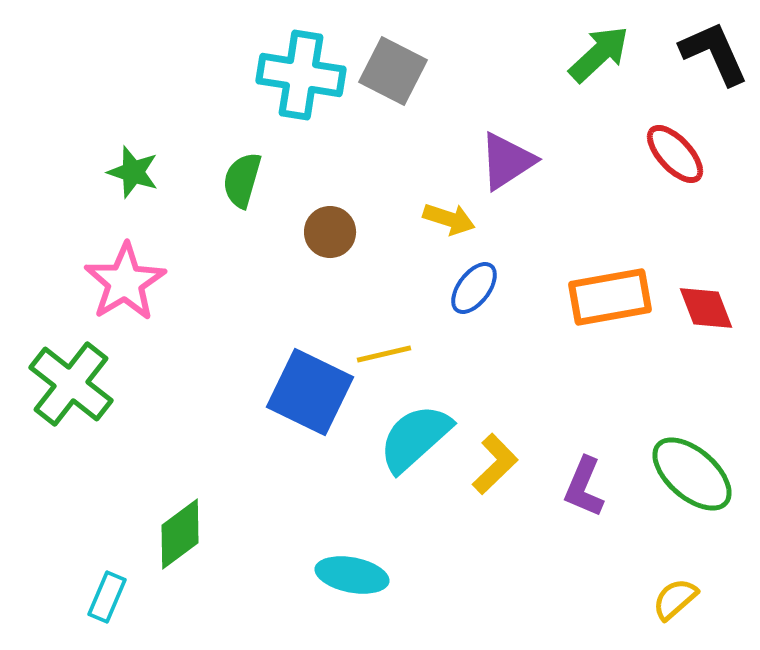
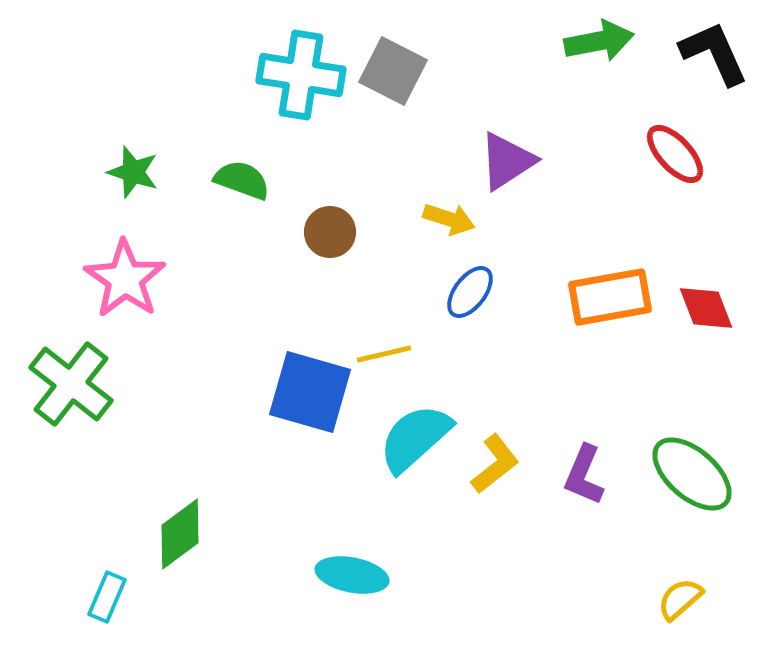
green arrow: moved 13 px up; rotated 32 degrees clockwise
green semicircle: rotated 94 degrees clockwise
pink star: moved 3 px up; rotated 6 degrees counterclockwise
blue ellipse: moved 4 px left, 4 px down
blue square: rotated 10 degrees counterclockwise
yellow L-shape: rotated 6 degrees clockwise
purple L-shape: moved 12 px up
yellow semicircle: moved 5 px right
